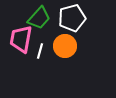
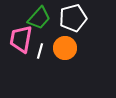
white pentagon: moved 1 px right
orange circle: moved 2 px down
